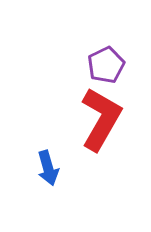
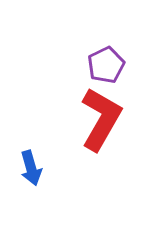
blue arrow: moved 17 px left
